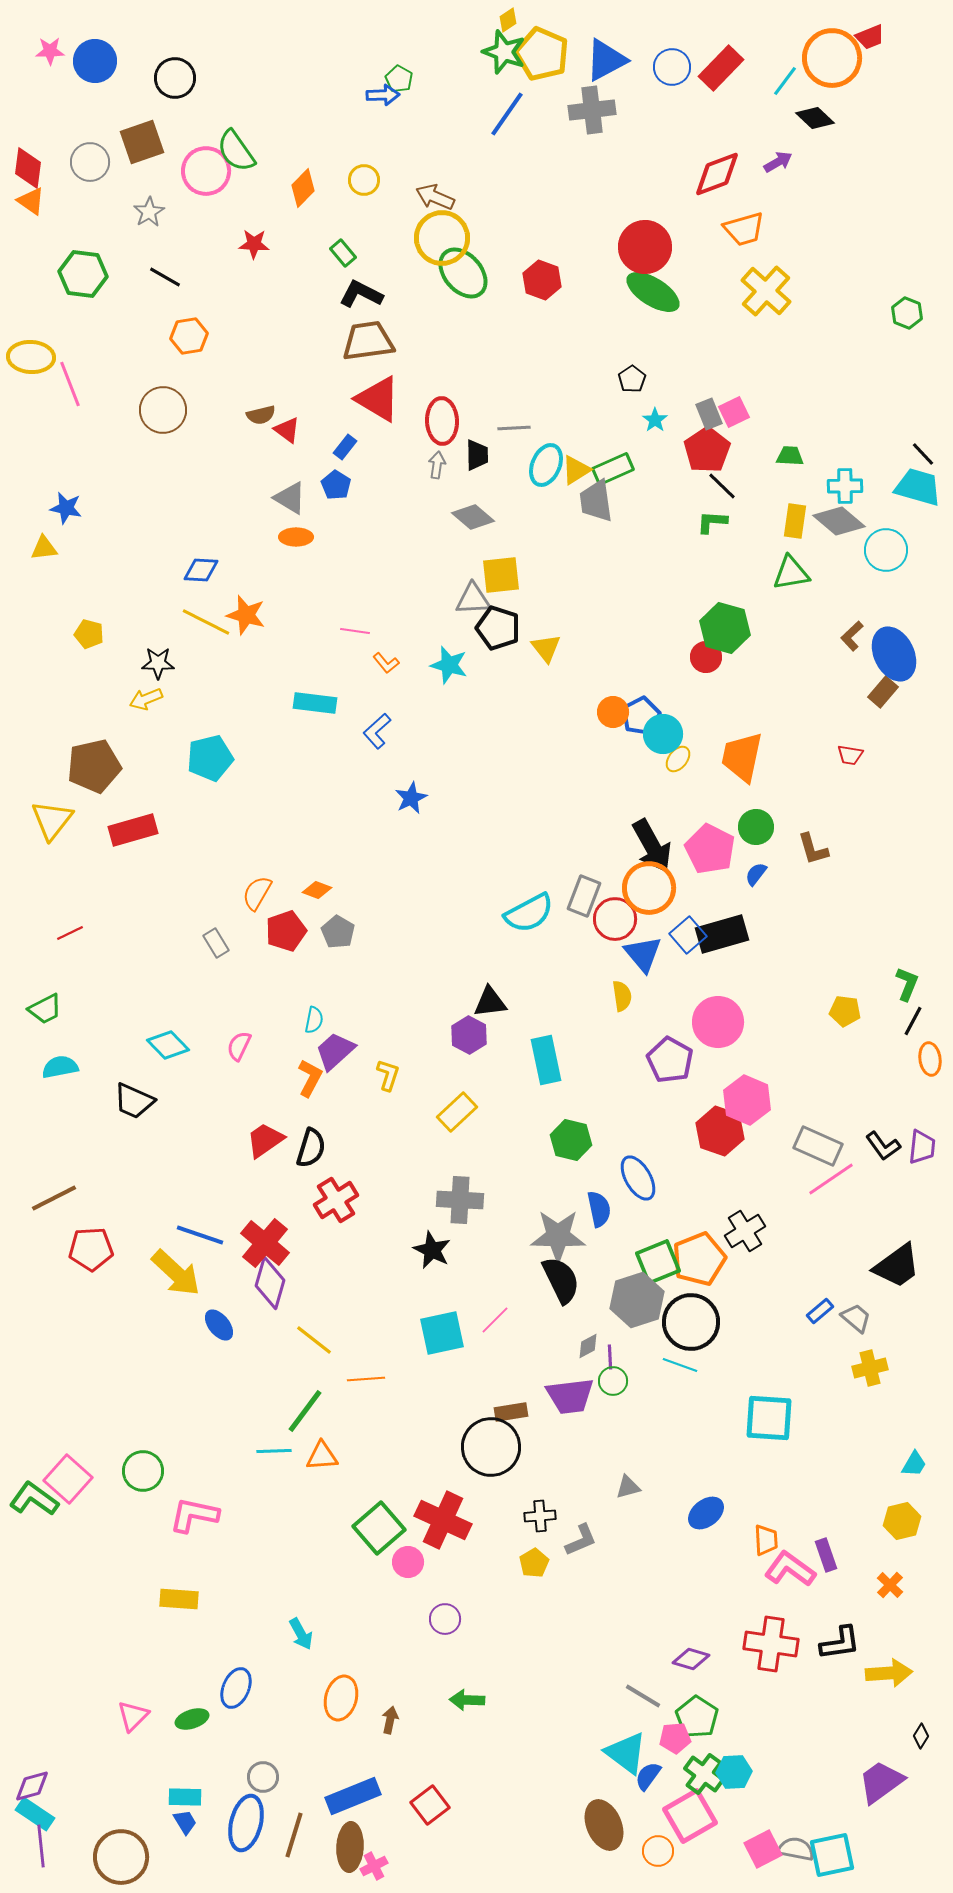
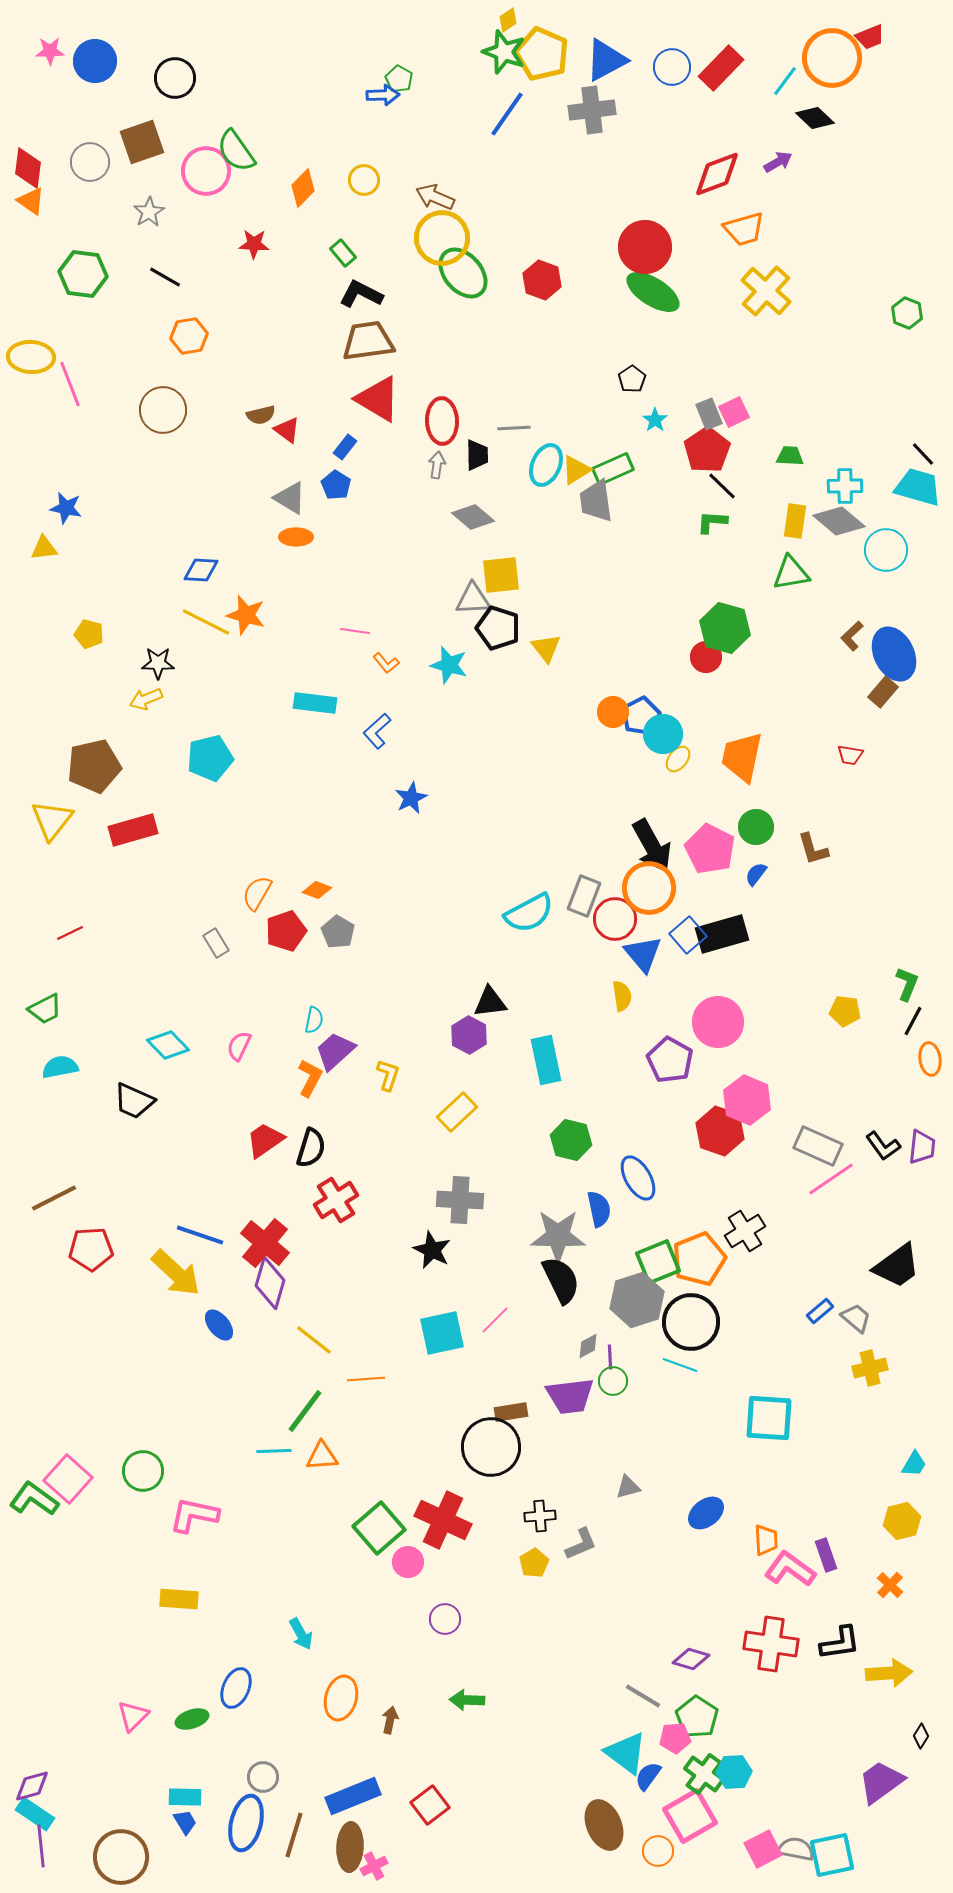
gray L-shape at (581, 1540): moved 4 px down
